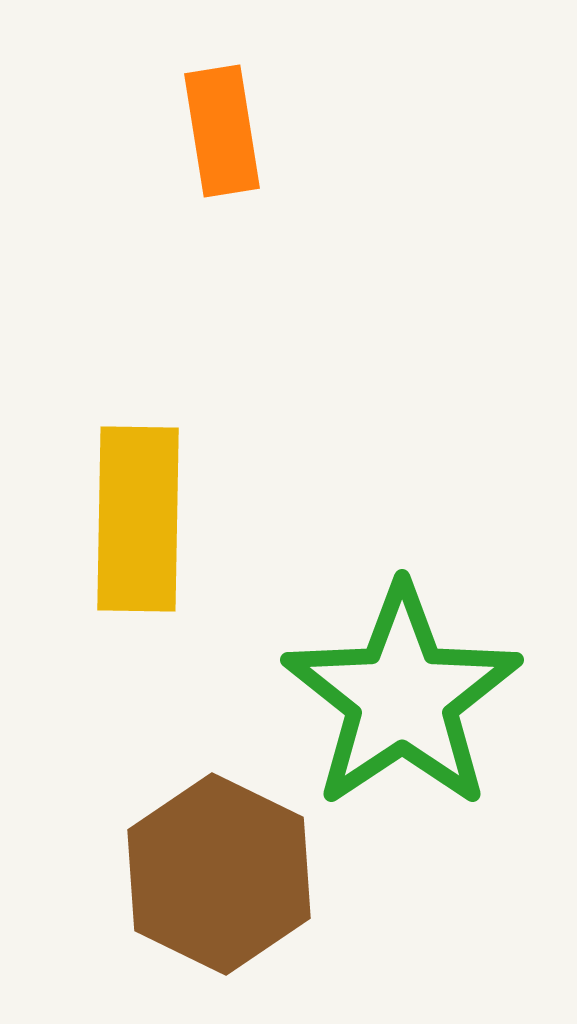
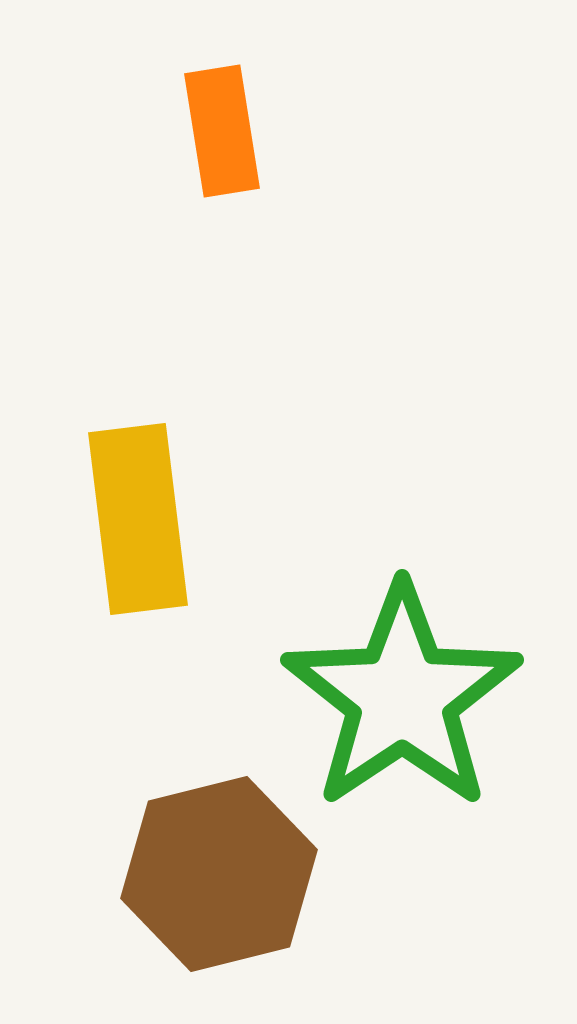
yellow rectangle: rotated 8 degrees counterclockwise
brown hexagon: rotated 20 degrees clockwise
